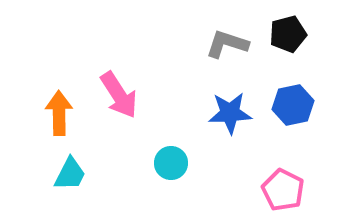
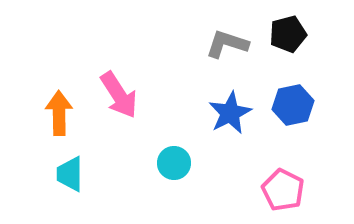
blue star: rotated 24 degrees counterclockwise
cyan circle: moved 3 px right
cyan trapezoid: rotated 153 degrees clockwise
